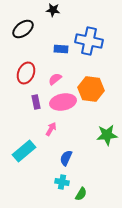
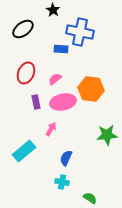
black star: rotated 24 degrees clockwise
blue cross: moved 9 px left, 9 px up
green semicircle: moved 9 px right, 4 px down; rotated 88 degrees counterclockwise
